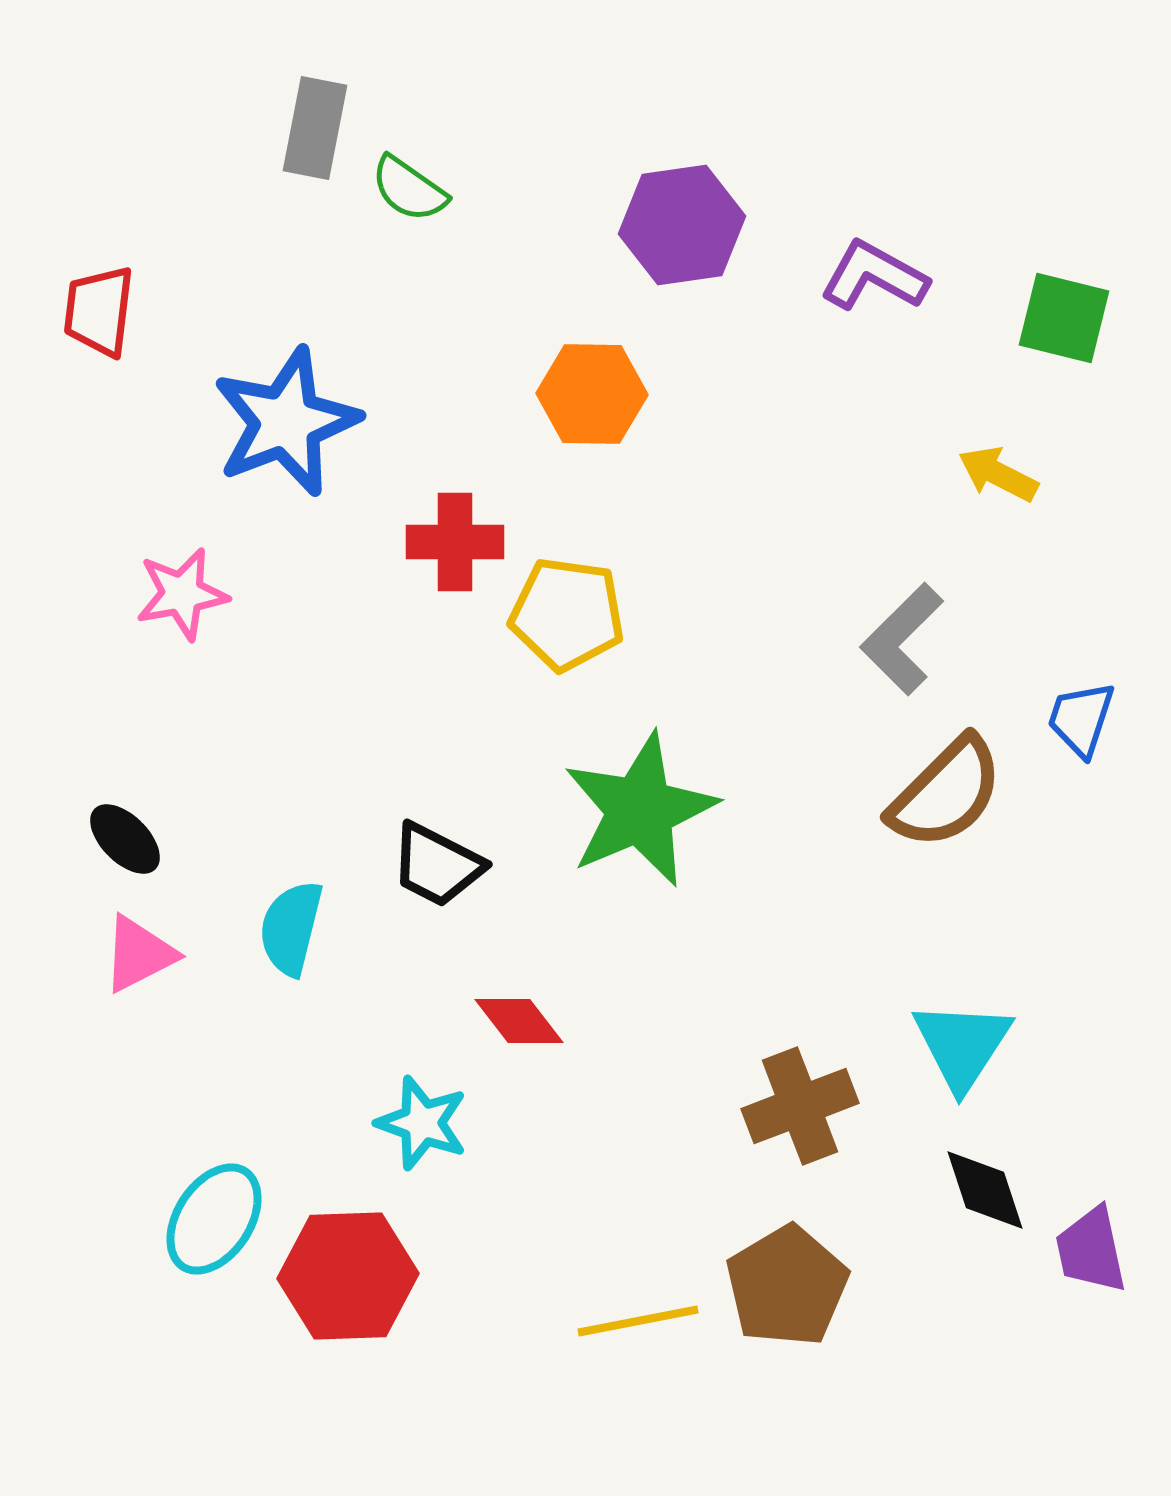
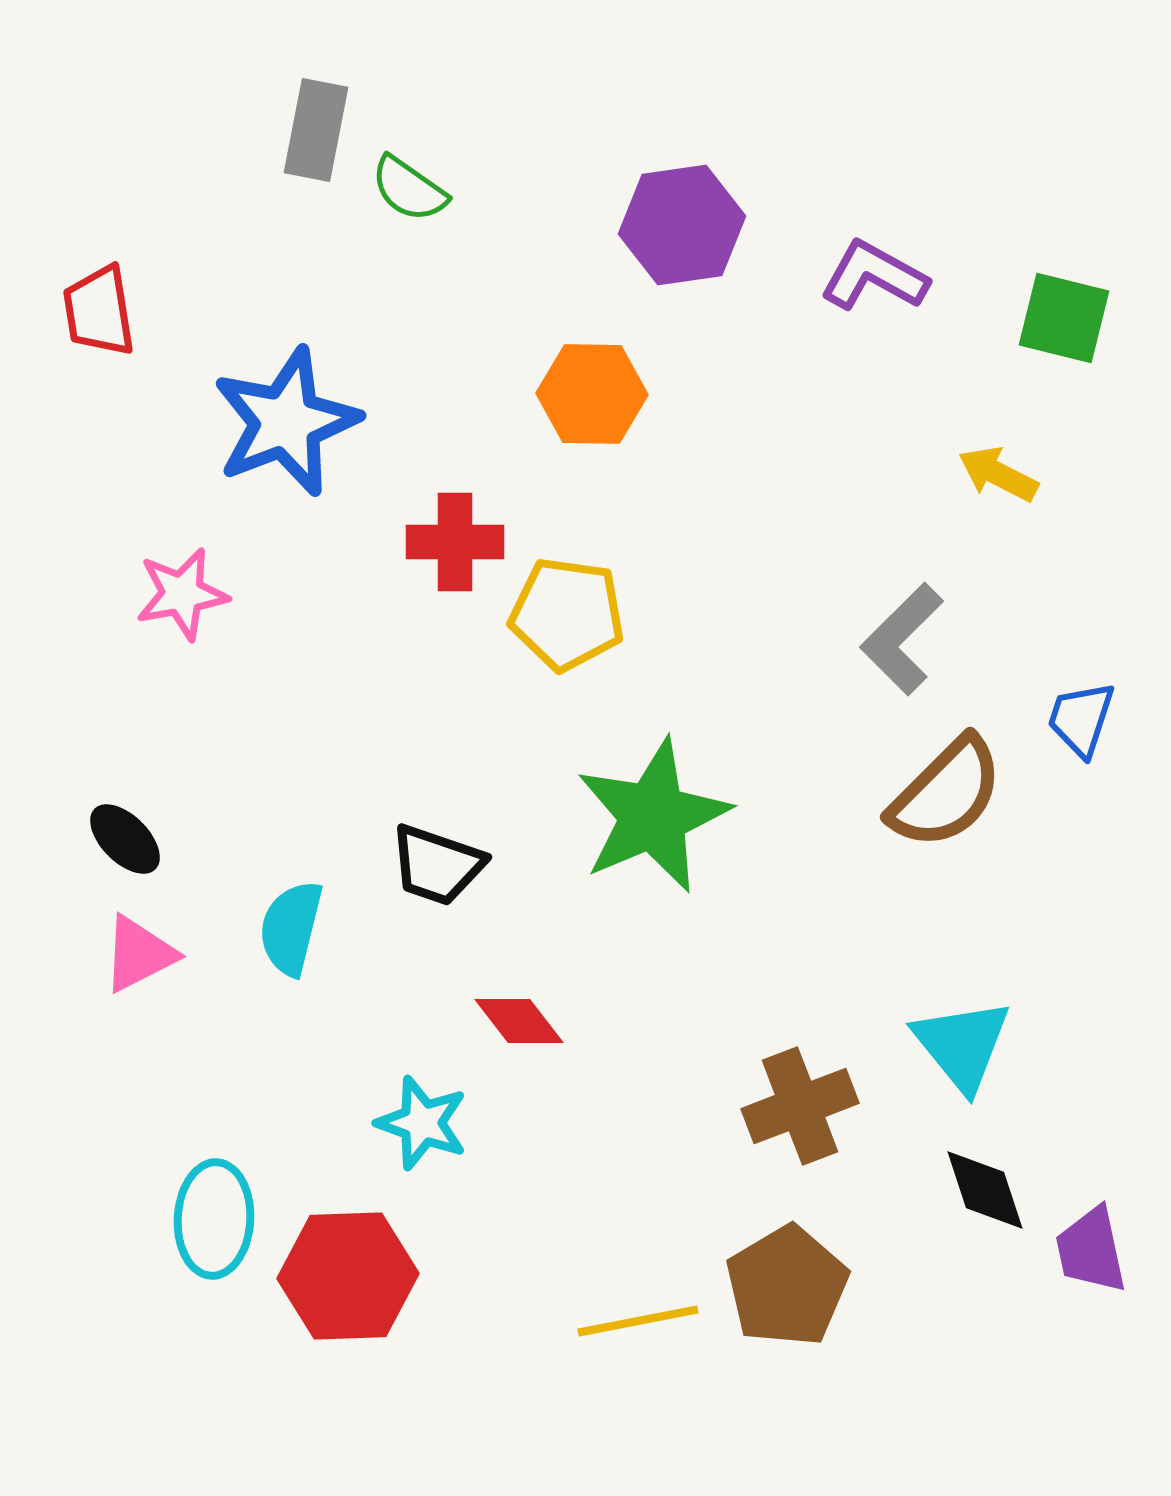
gray rectangle: moved 1 px right, 2 px down
red trapezoid: rotated 16 degrees counterclockwise
green star: moved 13 px right, 6 px down
black trapezoid: rotated 8 degrees counterclockwise
cyan triangle: rotated 12 degrees counterclockwise
cyan ellipse: rotated 30 degrees counterclockwise
